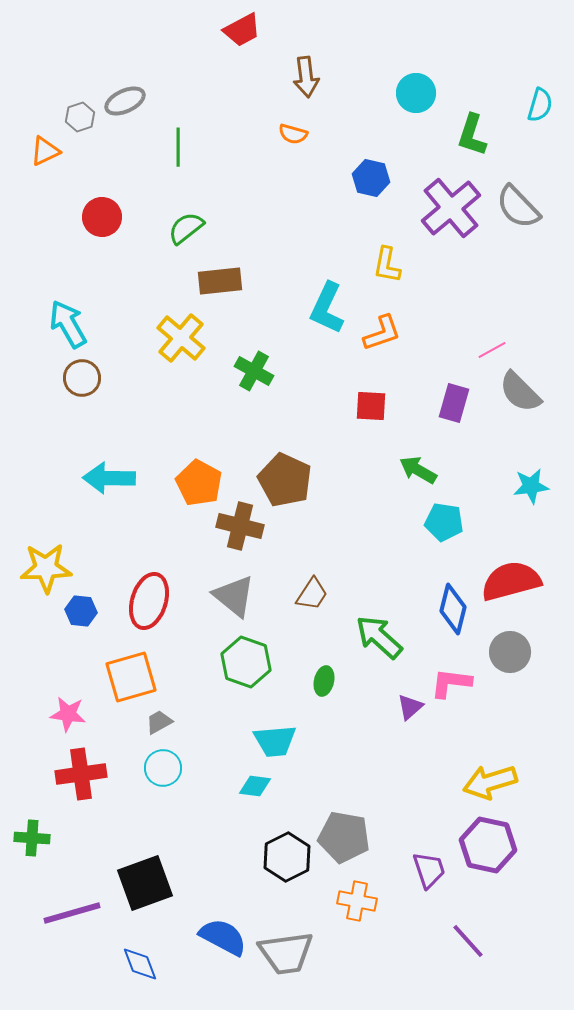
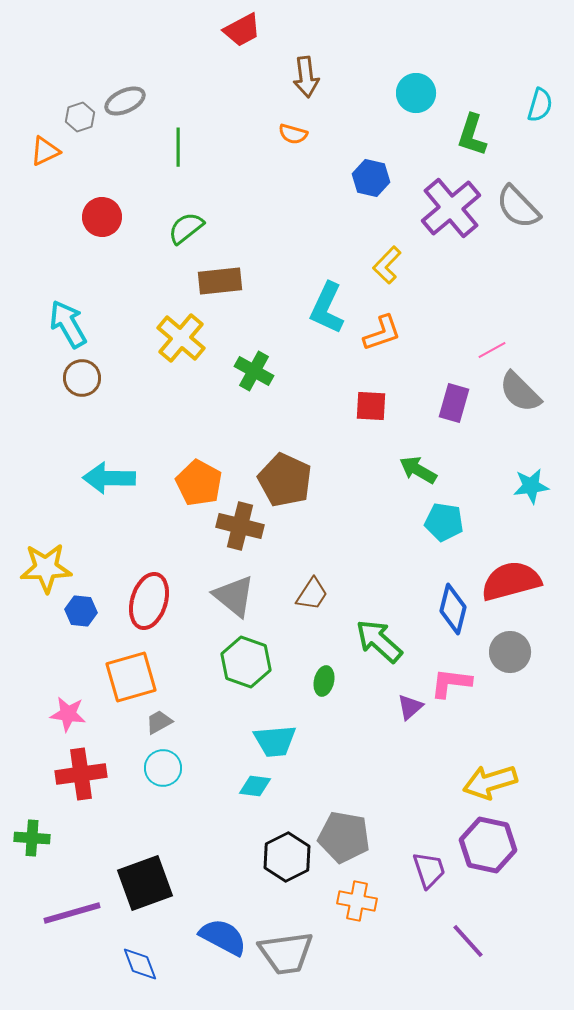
yellow L-shape at (387, 265): rotated 33 degrees clockwise
green arrow at (379, 637): moved 4 px down
